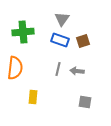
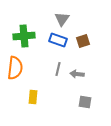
green cross: moved 1 px right, 4 px down
blue rectangle: moved 2 px left
gray arrow: moved 3 px down
